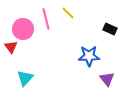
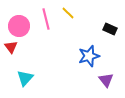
pink circle: moved 4 px left, 3 px up
blue star: rotated 15 degrees counterclockwise
purple triangle: moved 1 px left, 1 px down
